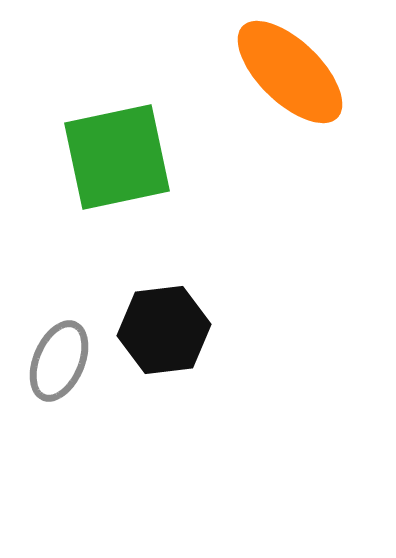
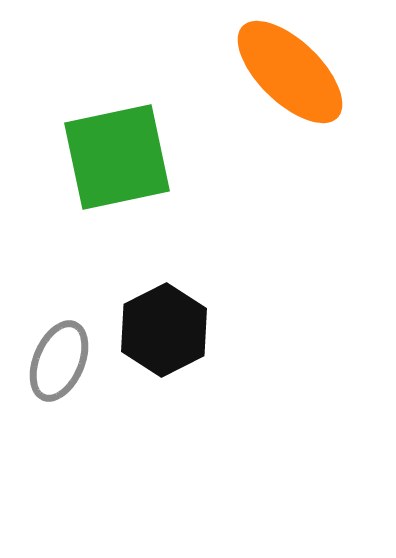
black hexagon: rotated 20 degrees counterclockwise
